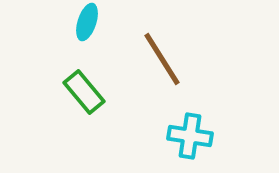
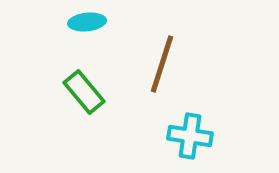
cyan ellipse: rotated 66 degrees clockwise
brown line: moved 5 px down; rotated 50 degrees clockwise
